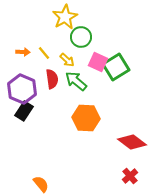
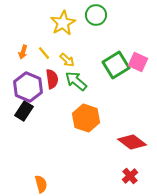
yellow star: moved 2 px left, 6 px down
green circle: moved 15 px right, 22 px up
orange arrow: rotated 104 degrees clockwise
pink square: moved 40 px right
green square: moved 2 px up
purple hexagon: moved 6 px right, 2 px up
orange hexagon: rotated 16 degrees clockwise
orange semicircle: rotated 24 degrees clockwise
